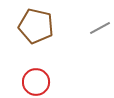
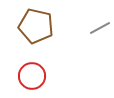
red circle: moved 4 px left, 6 px up
